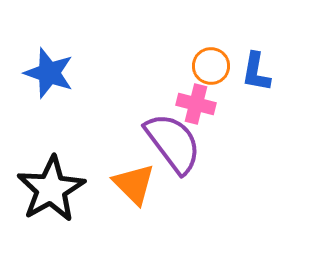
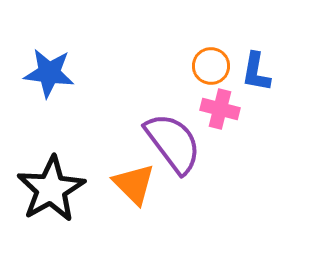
blue star: rotated 12 degrees counterclockwise
pink cross: moved 24 px right, 5 px down
